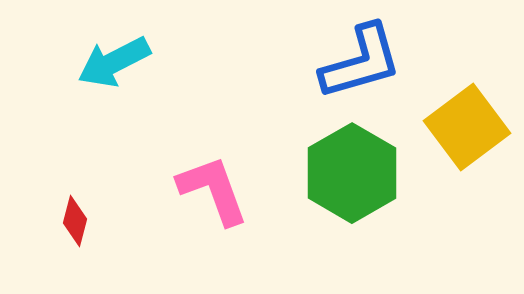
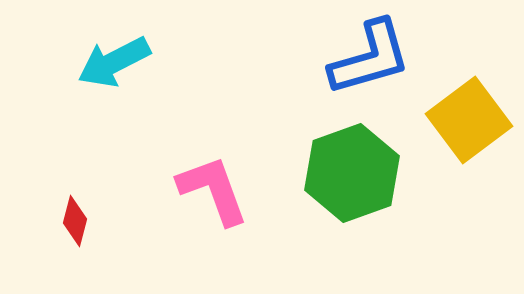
blue L-shape: moved 9 px right, 4 px up
yellow square: moved 2 px right, 7 px up
green hexagon: rotated 10 degrees clockwise
